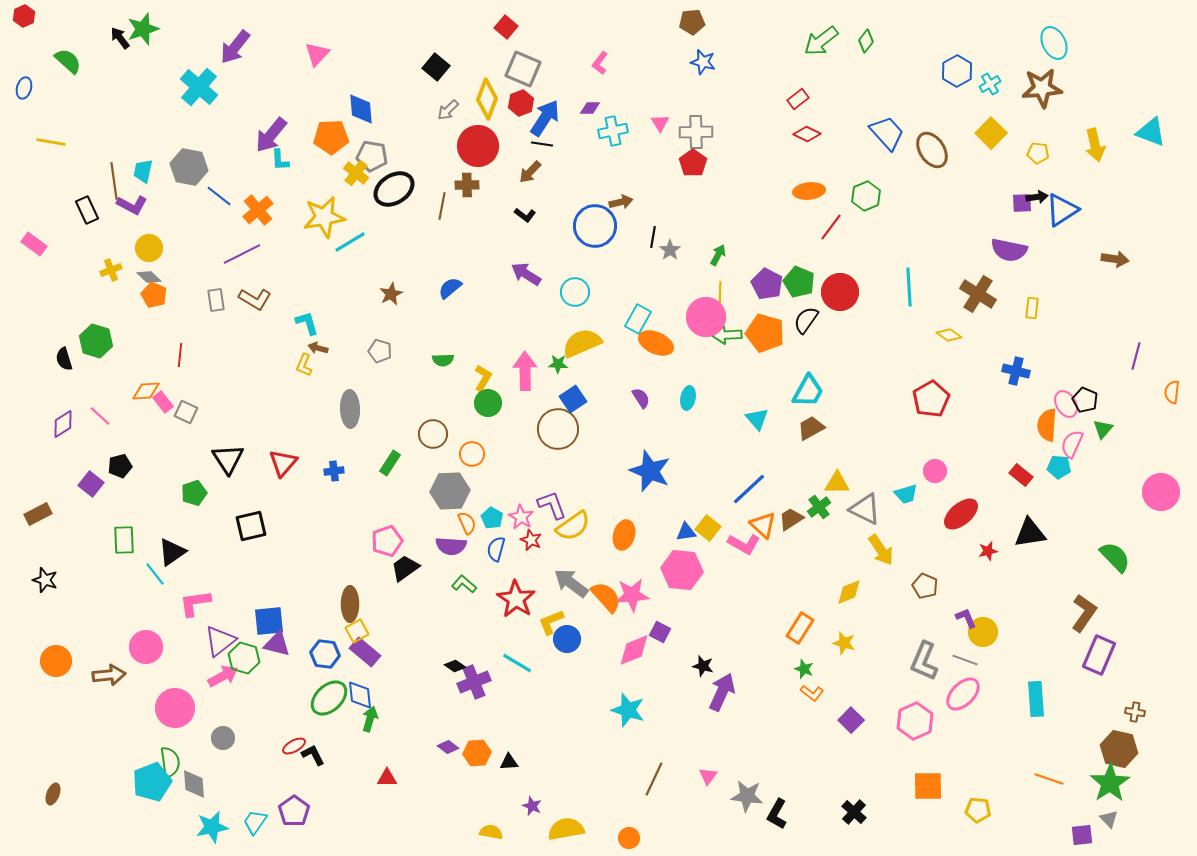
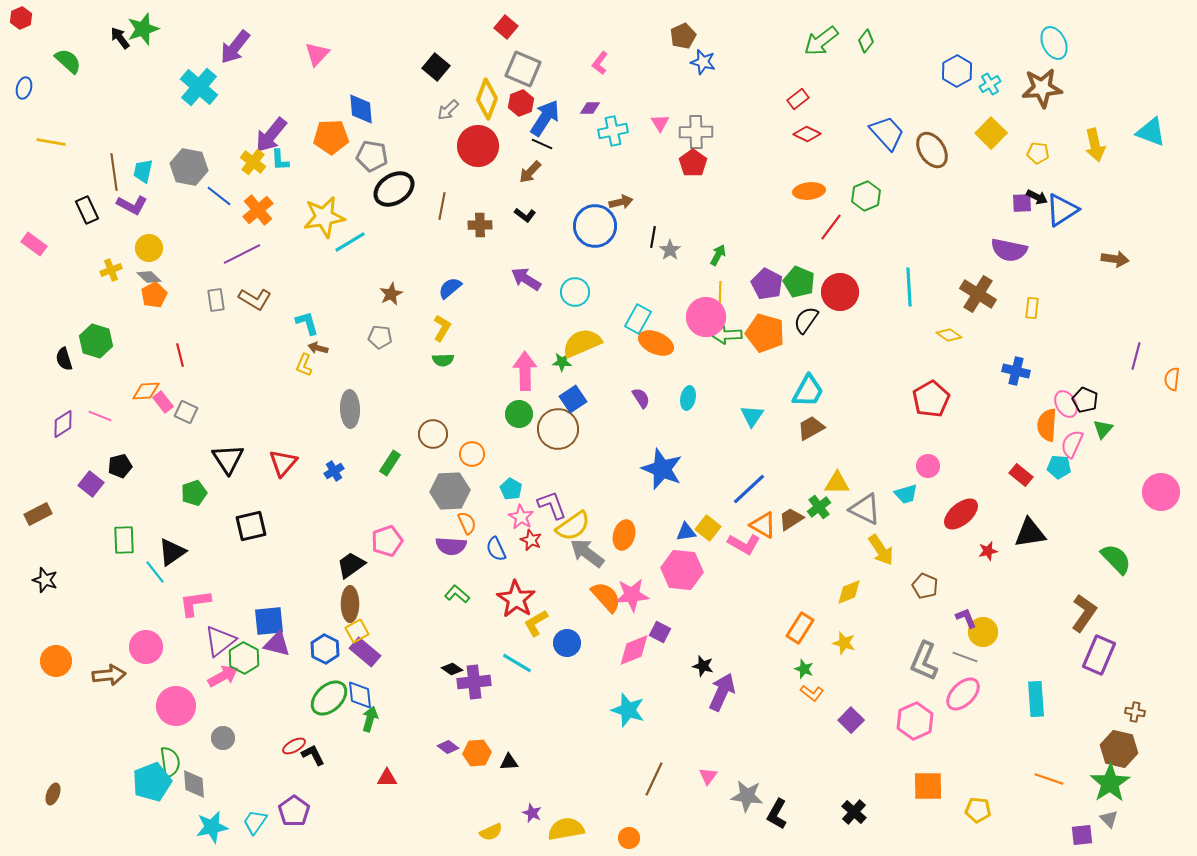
red hexagon at (24, 16): moved 3 px left, 2 px down
brown pentagon at (692, 22): moved 9 px left, 14 px down; rotated 20 degrees counterclockwise
black line at (542, 144): rotated 15 degrees clockwise
yellow cross at (356, 173): moved 103 px left, 11 px up
brown line at (114, 181): moved 9 px up
brown cross at (467, 185): moved 13 px right, 40 px down
black arrow at (1037, 197): rotated 35 degrees clockwise
purple arrow at (526, 274): moved 5 px down
orange pentagon at (154, 295): rotated 20 degrees clockwise
gray pentagon at (380, 351): moved 14 px up; rotated 10 degrees counterclockwise
red line at (180, 355): rotated 20 degrees counterclockwise
green star at (558, 364): moved 4 px right, 2 px up
yellow L-shape at (483, 378): moved 41 px left, 50 px up
orange semicircle at (1172, 392): moved 13 px up
green circle at (488, 403): moved 31 px right, 11 px down
pink line at (100, 416): rotated 20 degrees counterclockwise
cyan triangle at (757, 419): moved 5 px left, 3 px up; rotated 15 degrees clockwise
blue cross at (334, 471): rotated 24 degrees counterclockwise
blue star at (650, 471): moved 12 px right, 2 px up
pink circle at (935, 471): moved 7 px left, 5 px up
cyan pentagon at (492, 518): moved 19 px right, 29 px up
orange triangle at (763, 525): rotated 12 degrees counterclockwise
blue semicircle at (496, 549): rotated 40 degrees counterclockwise
green semicircle at (1115, 557): moved 1 px right, 2 px down
black trapezoid at (405, 568): moved 54 px left, 3 px up
cyan line at (155, 574): moved 2 px up
gray arrow at (571, 583): moved 16 px right, 30 px up
green L-shape at (464, 584): moved 7 px left, 10 px down
yellow L-shape at (551, 622): moved 15 px left, 1 px down; rotated 8 degrees counterclockwise
blue circle at (567, 639): moved 4 px down
blue hexagon at (325, 654): moved 5 px up; rotated 20 degrees clockwise
green hexagon at (244, 658): rotated 12 degrees clockwise
gray line at (965, 660): moved 3 px up
black diamond at (455, 666): moved 3 px left, 3 px down
purple cross at (474, 682): rotated 16 degrees clockwise
pink circle at (175, 708): moved 1 px right, 2 px up
purple star at (532, 806): moved 7 px down
yellow semicircle at (491, 832): rotated 145 degrees clockwise
